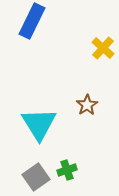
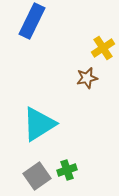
yellow cross: rotated 15 degrees clockwise
brown star: moved 27 px up; rotated 20 degrees clockwise
cyan triangle: rotated 30 degrees clockwise
gray square: moved 1 px right, 1 px up
